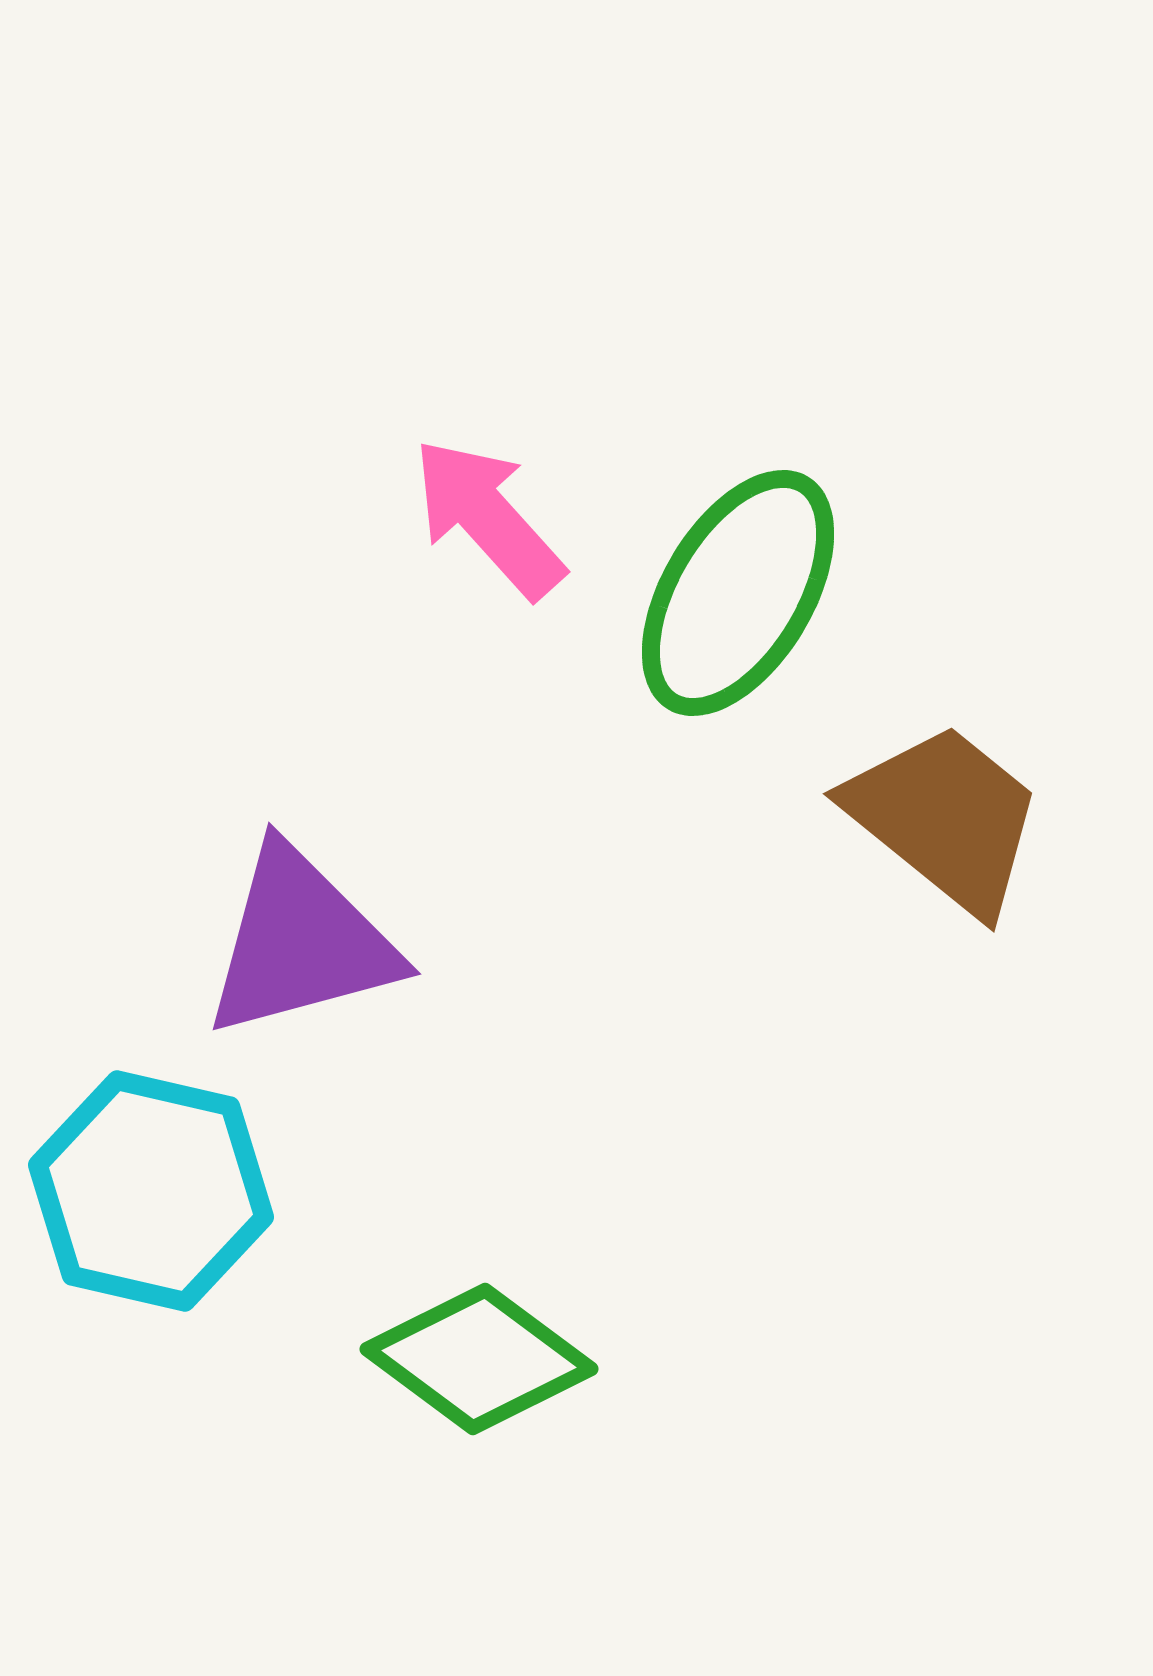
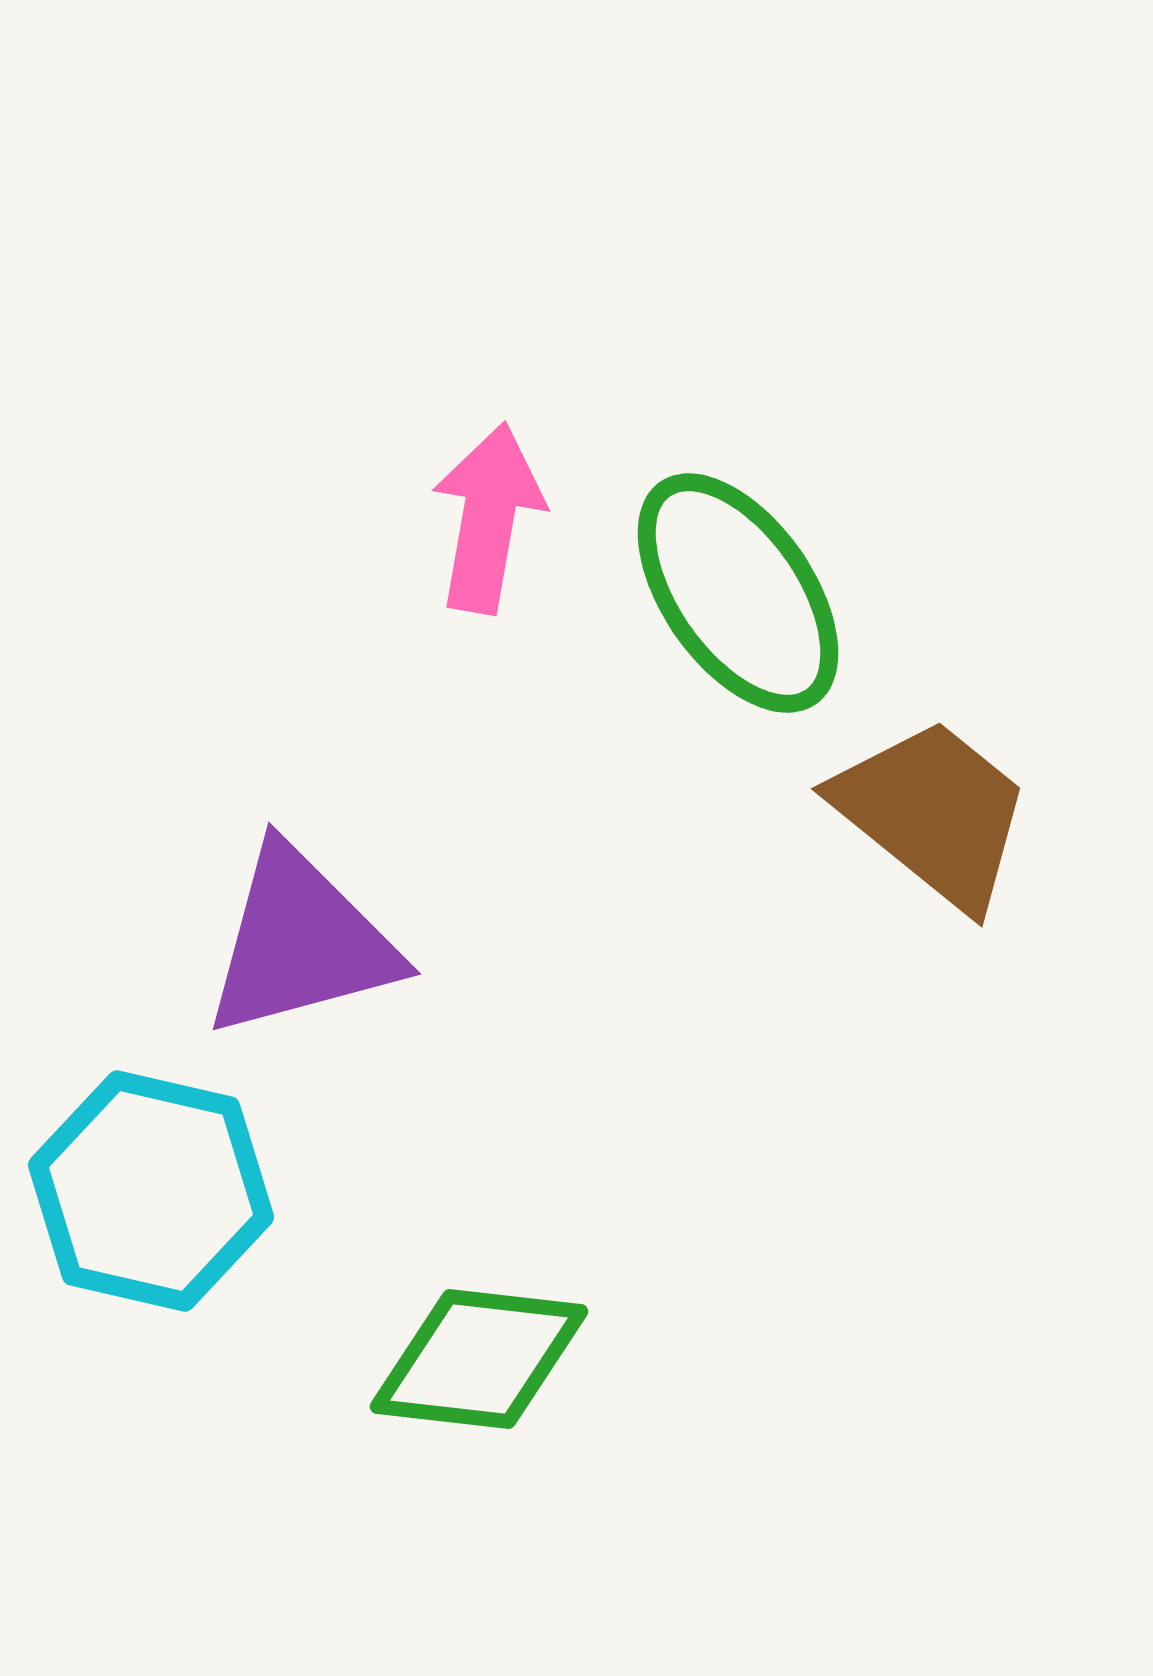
pink arrow: rotated 52 degrees clockwise
green ellipse: rotated 66 degrees counterclockwise
brown trapezoid: moved 12 px left, 5 px up
green diamond: rotated 30 degrees counterclockwise
